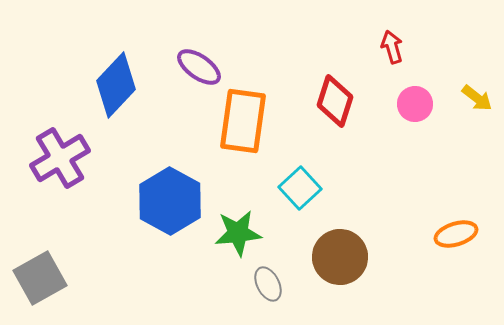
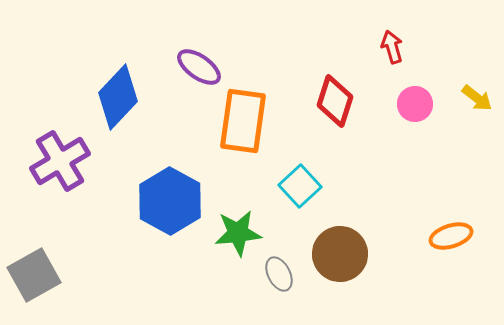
blue diamond: moved 2 px right, 12 px down
purple cross: moved 3 px down
cyan square: moved 2 px up
orange ellipse: moved 5 px left, 2 px down
brown circle: moved 3 px up
gray square: moved 6 px left, 3 px up
gray ellipse: moved 11 px right, 10 px up
